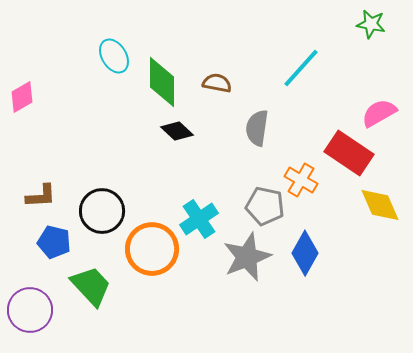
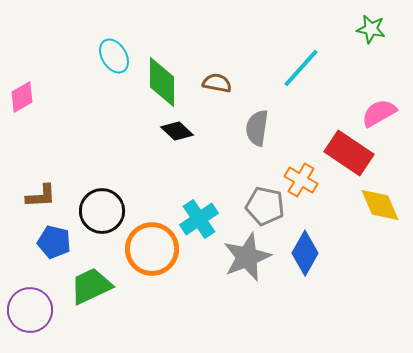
green star: moved 5 px down
green trapezoid: rotated 72 degrees counterclockwise
